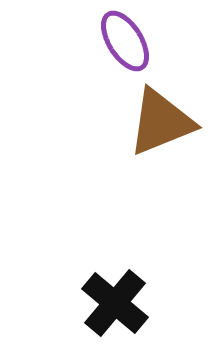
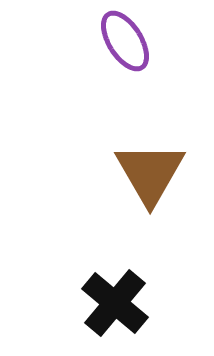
brown triangle: moved 11 px left, 51 px down; rotated 38 degrees counterclockwise
